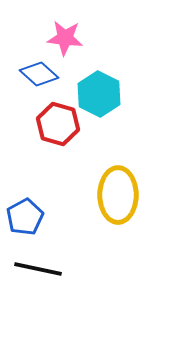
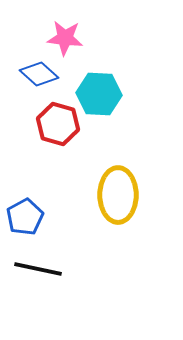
cyan hexagon: rotated 24 degrees counterclockwise
